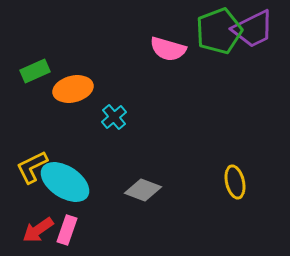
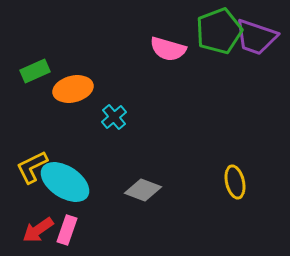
purple trapezoid: moved 3 px right, 8 px down; rotated 45 degrees clockwise
